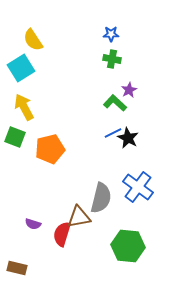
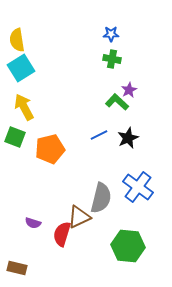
yellow semicircle: moved 16 px left; rotated 25 degrees clockwise
green L-shape: moved 2 px right, 1 px up
blue line: moved 14 px left, 2 px down
black star: rotated 20 degrees clockwise
brown triangle: rotated 15 degrees counterclockwise
purple semicircle: moved 1 px up
